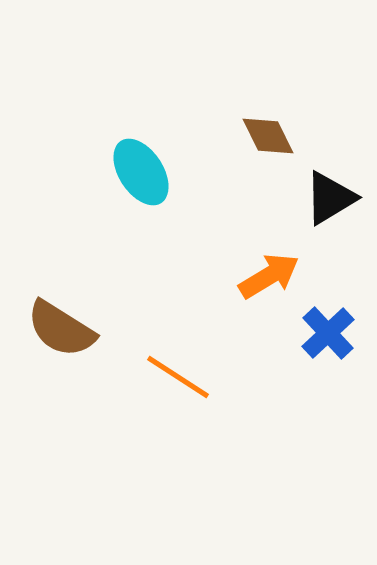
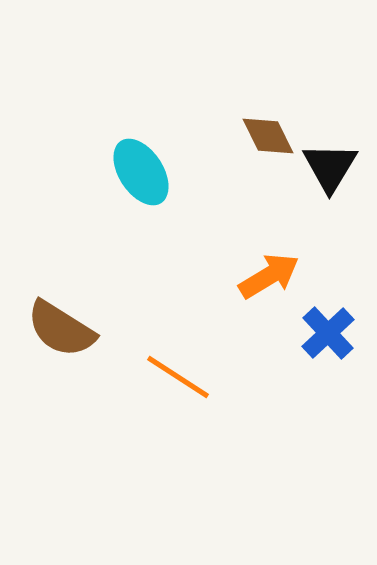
black triangle: moved 31 px up; rotated 28 degrees counterclockwise
